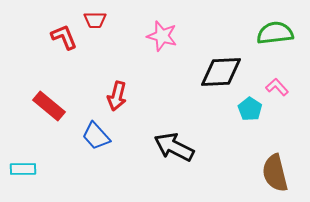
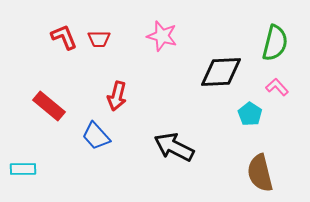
red trapezoid: moved 4 px right, 19 px down
green semicircle: moved 10 px down; rotated 111 degrees clockwise
cyan pentagon: moved 5 px down
brown semicircle: moved 15 px left
